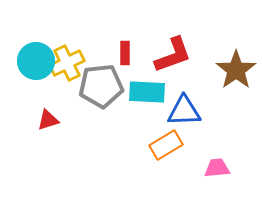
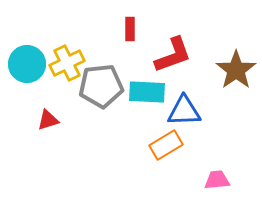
red rectangle: moved 5 px right, 24 px up
cyan circle: moved 9 px left, 3 px down
pink trapezoid: moved 12 px down
